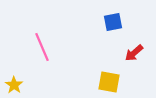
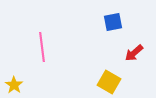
pink line: rotated 16 degrees clockwise
yellow square: rotated 20 degrees clockwise
